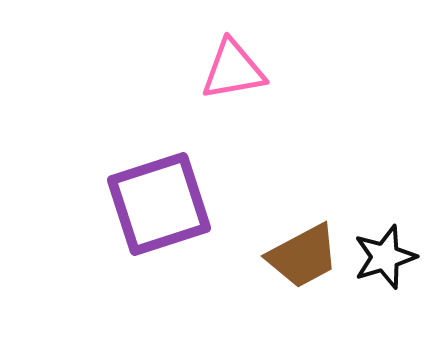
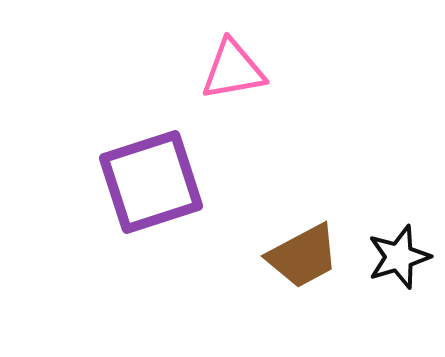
purple square: moved 8 px left, 22 px up
black star: moved 14 px right
